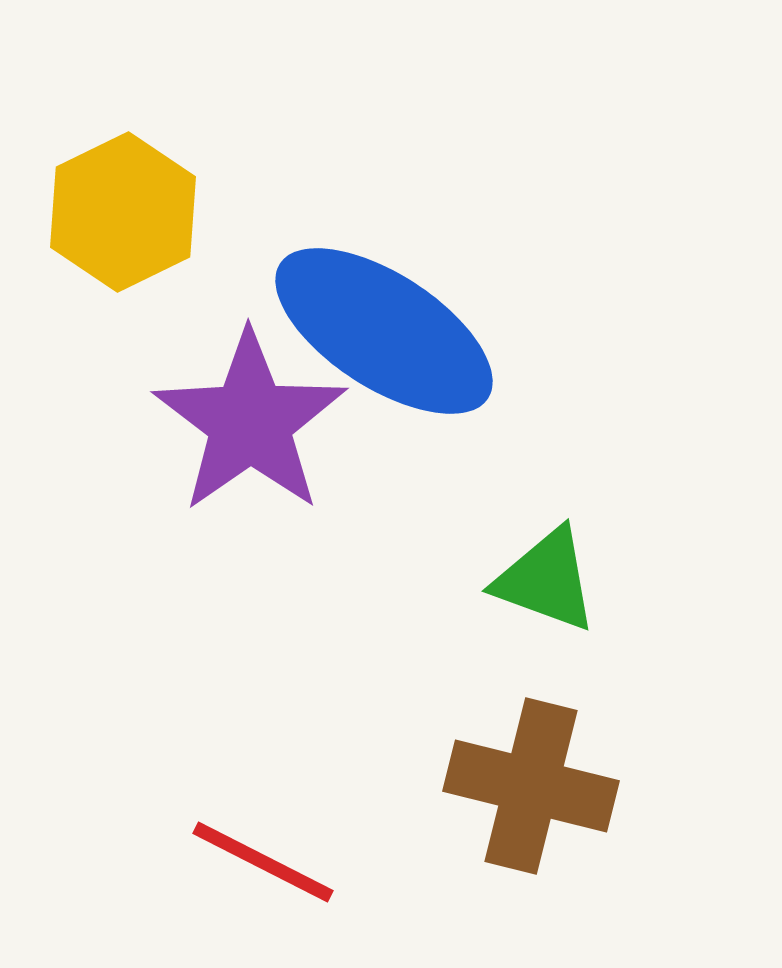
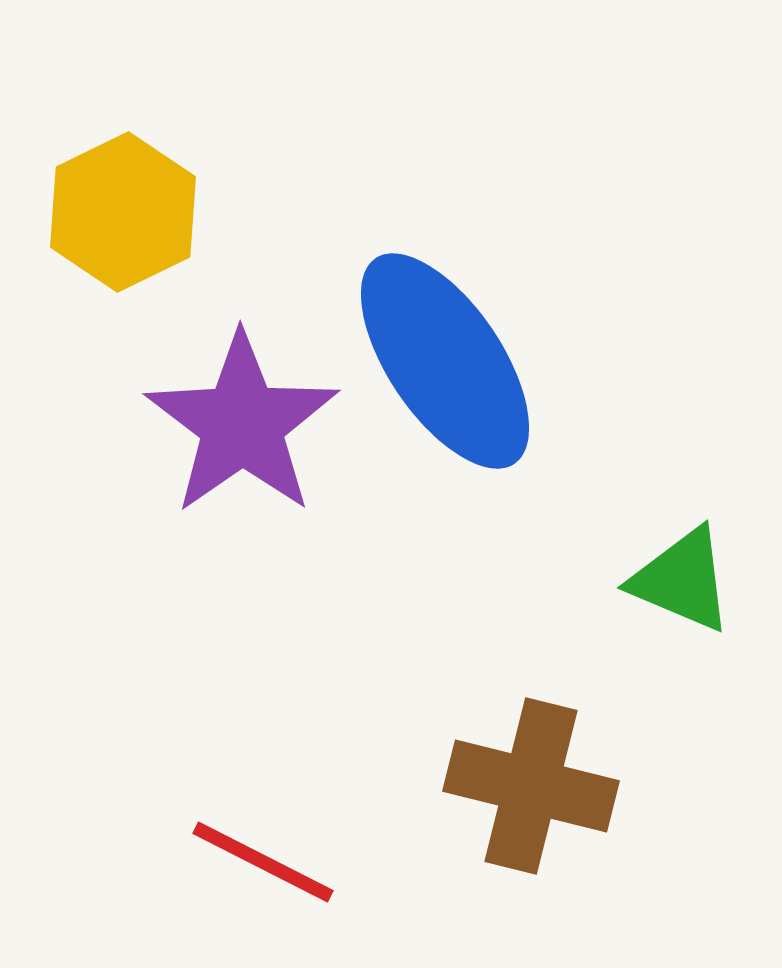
blue ellipse: moved 61 px right, 30 px down; rotated 23 degrees clockwise
purple star: moved 8 px left, 2 px down
green triangle: moved 136 px right; rotated 3 degrees clockwise
